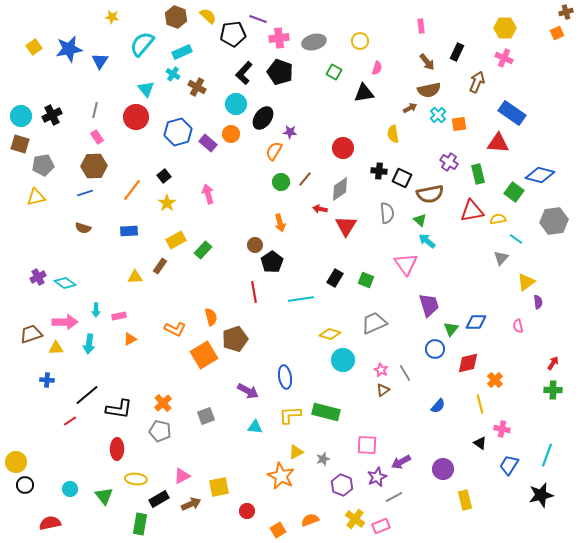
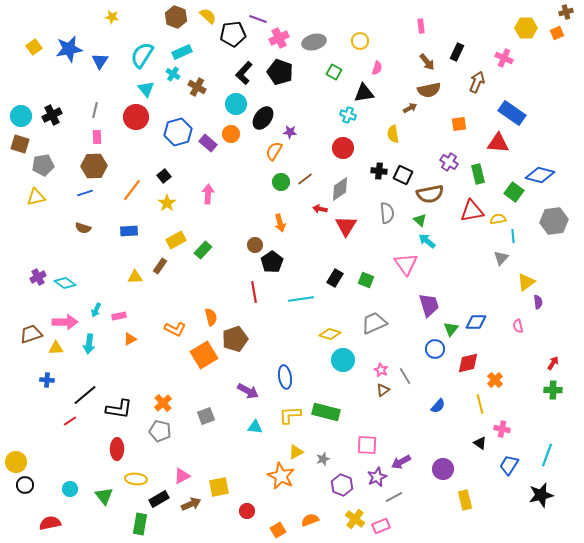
yellow hexagon at (505, 28): moved 21 px right
pink cross at (279, 38): rotated 18 degrees counterclockwise
cyan semicircle at (142, 44): moved 11 px down; rotated 8 degrees counterclockwise
cyan cross at (438, 115): moved 90 px left; rotated 28 degrees counterclockwise
pink rectangle at (97, 137): rotated 32 degrees clockwise
black square at (402, 178): moved 1 px right, 3 px up
brown line at (305, 179): rotated 14 degrees clockwise
pink arrow at (208, 194): rotated 18 degrees clockwise
cyan line at (516, 239): moved 3 px left, 3 px up; rotated 48 degrees clockwise
cyan arrow at (96, 310): rotated 24 degrees clockwise
gray line at (405, 373): moved 3 px down
black line at (87, 395): moved 2 px left
